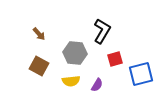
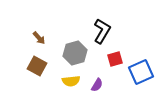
brown arrow: moved 4 px down
gray hexagon: rotated 20 degrees counterclockwise
brown square: moved 2 px left
blue square: moved 2 px up; rotated 10 degrees counterclockwise
